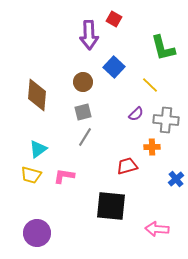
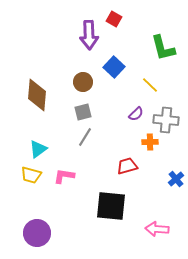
orange cross: moved 2 px left, 5 px up
